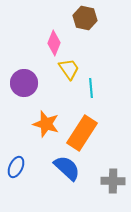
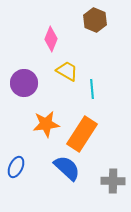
brown hexagon: moved 10 px right, 2 px down; rotated 10 degrees clockwise
pink diamond: moved 3 px left, 4 px up
yellow trapezoid: moved 2 px left, 2 px down; rotated 25 degrees counterclockwise
cyan line: moved 1 px right, 1 px down
orange star: rotated 24 degrees counterclockwise
orange rectangle: moved 1 px down
